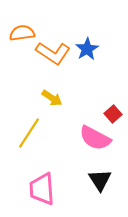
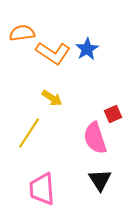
red square: rotated 18 degrees clockwise
pink semicircle: rotated 44 degrees clockwise
